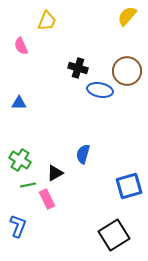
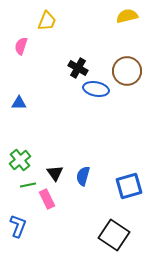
yellow semicircle: rotated 35 degrees clockwise
pink semicircle: rotated 42 degrees clockwise
black cross: rotated 12 degrees clockwise
blue ellipse: moved 4 px left, 1 px up
blue semicircle: moved 22 px down
green cross: rotated 20 degrees clockwise
black triangle: rotated 36 degrees counterclockwise
black square: rotated 24 degrees counterclockwise
